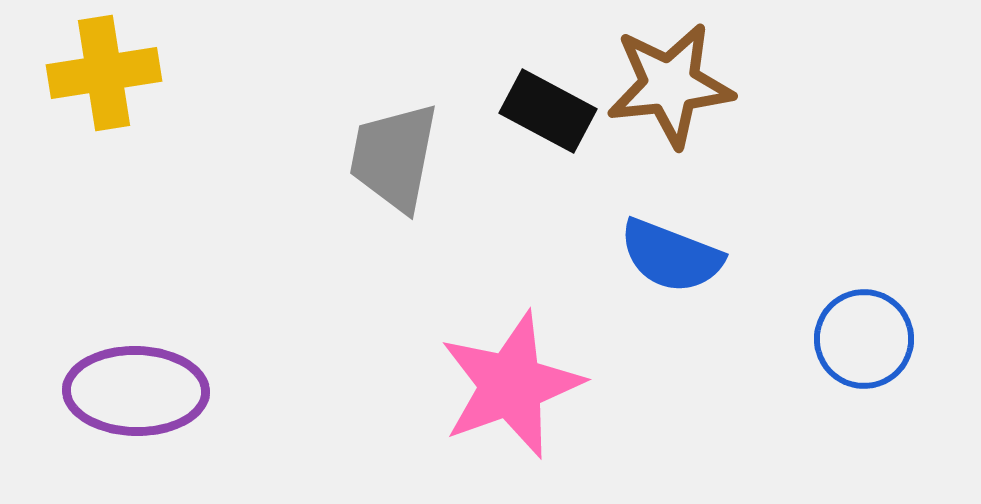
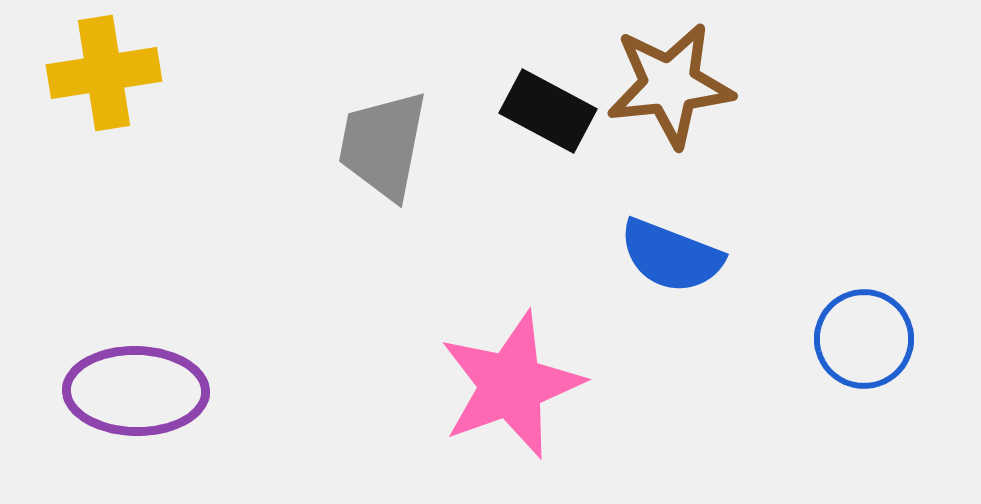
gray trapezoid: moved 11 px left, 12 px up
